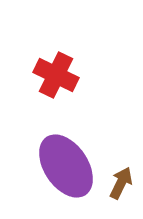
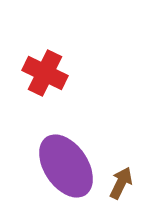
red cross: moved 11 px left, 2 px up
